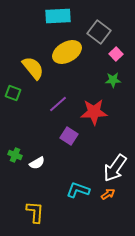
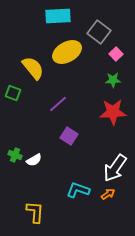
red star: moved 19 px right
white semicircle: moved 3 px left, 3 px up
